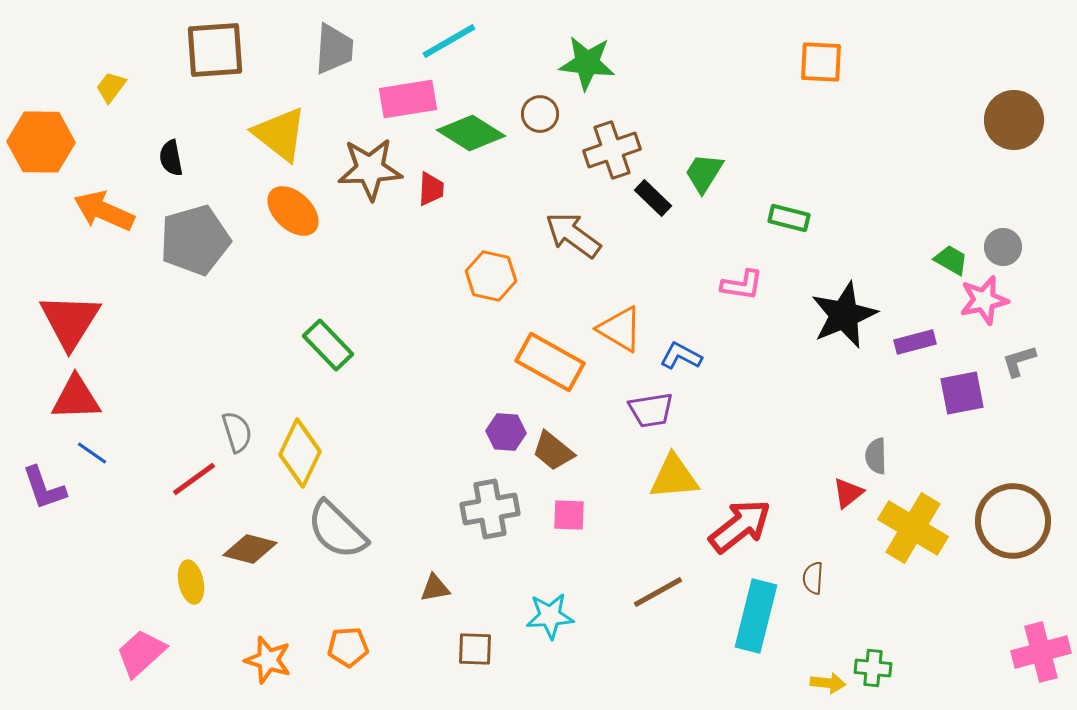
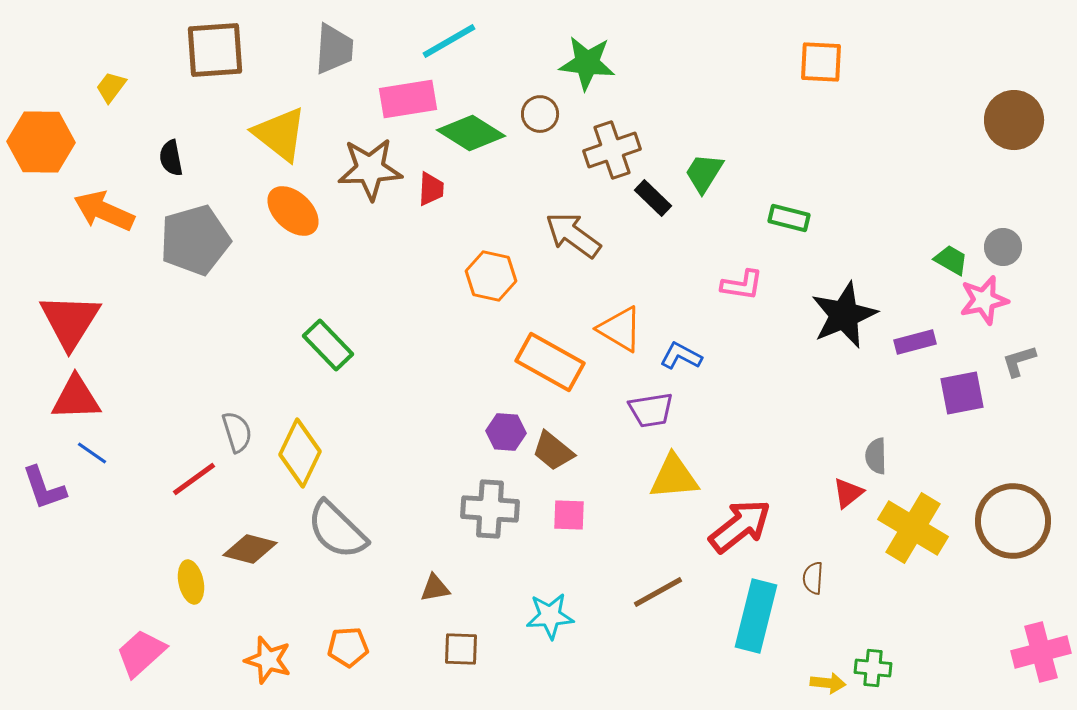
gray cross at (490, 509): rotated 14 degrees clockwise
brown square at (475, 649): moved 14 px left
